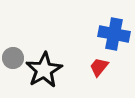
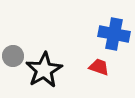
gray circle: moved 2 px up
red trapezoid: rotated 70 degrees clockwise
